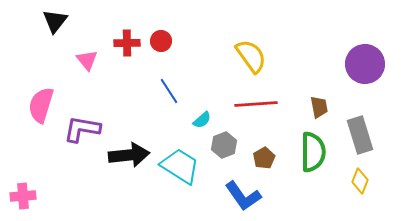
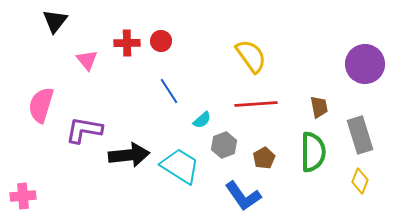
purple L-shape: moved 2 px right, 1 px down
